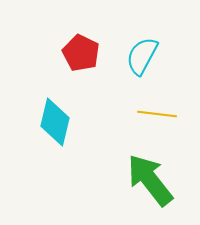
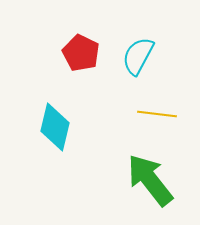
cyan semicircle: moved 4 px left
cyan diamond: moved 5 px down
